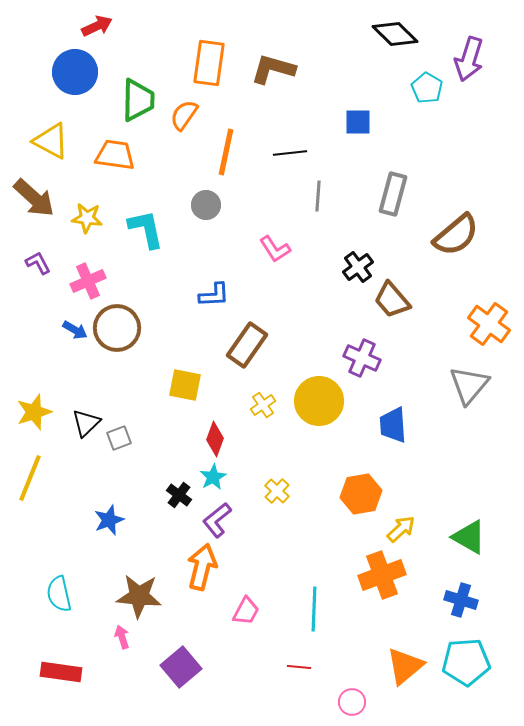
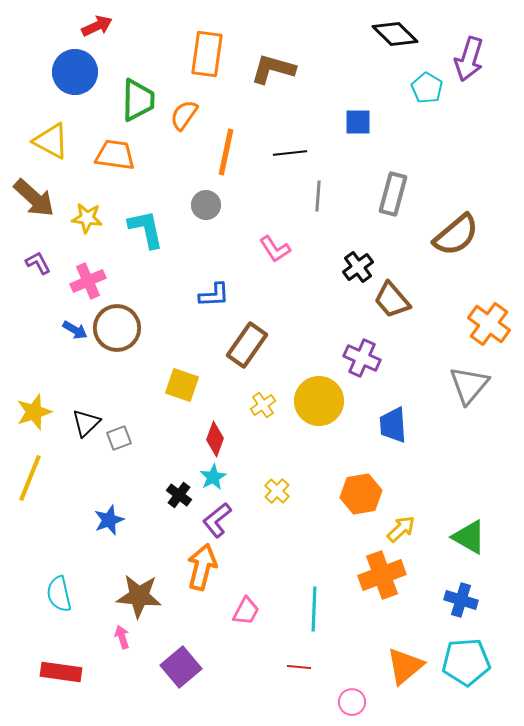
orange rectangle at (209, 63): moved 2 px left, 9 px up
yellow square at (185, 385): moved 3 px left; rotated 8 degrees clockwise
